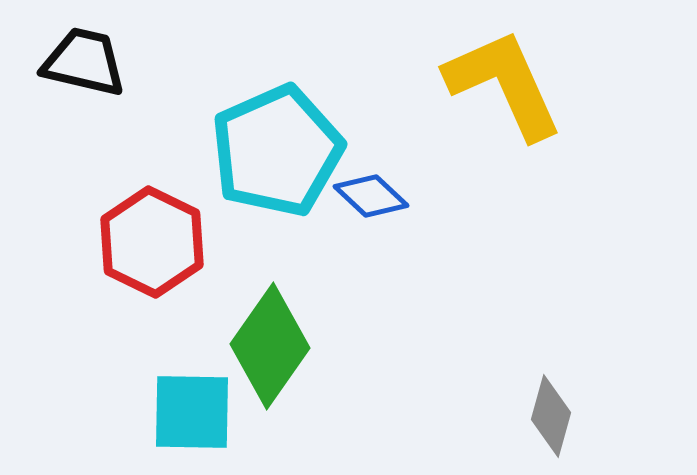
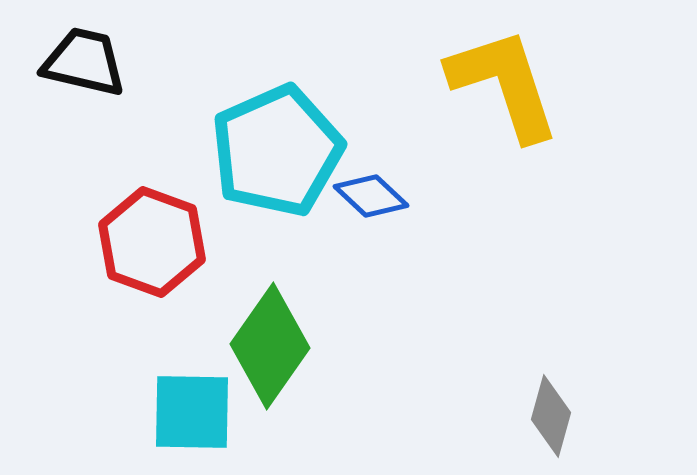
yellow L-shape: rotated 6 degrees clockwise
red hexagon: rotated 6 degrees counterclockwise
